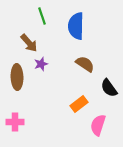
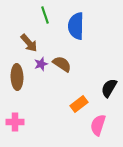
green line: moved 3 px right, 1 px up
brown semicircle: moved 23 px left
black semicircle: rotated 66 degrees clockwise
